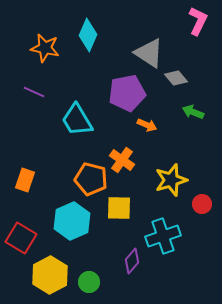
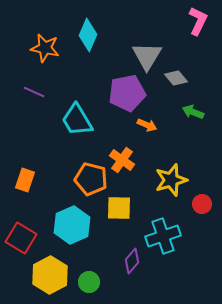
gray triangle: moved 2 px left, 3 px down; rotated 28 degrees clockwise
cyan hexagon: moved 4 px down
